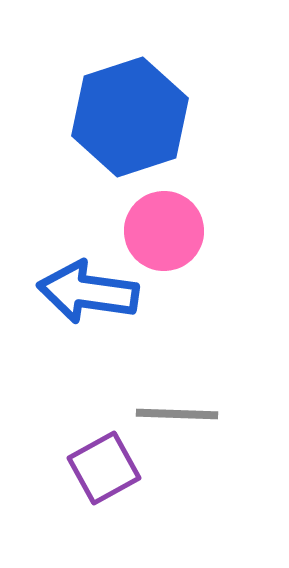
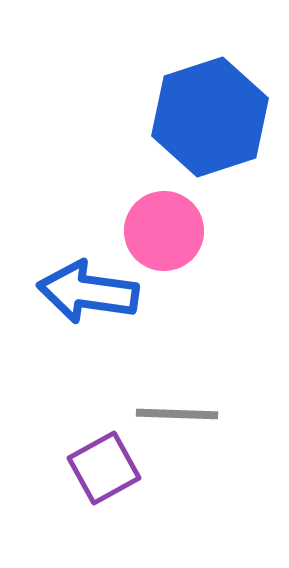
blue hexagon: moved 80 px right
